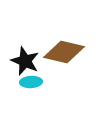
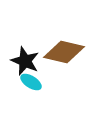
cyan ellipse: rotated 35 degrees clockwise
